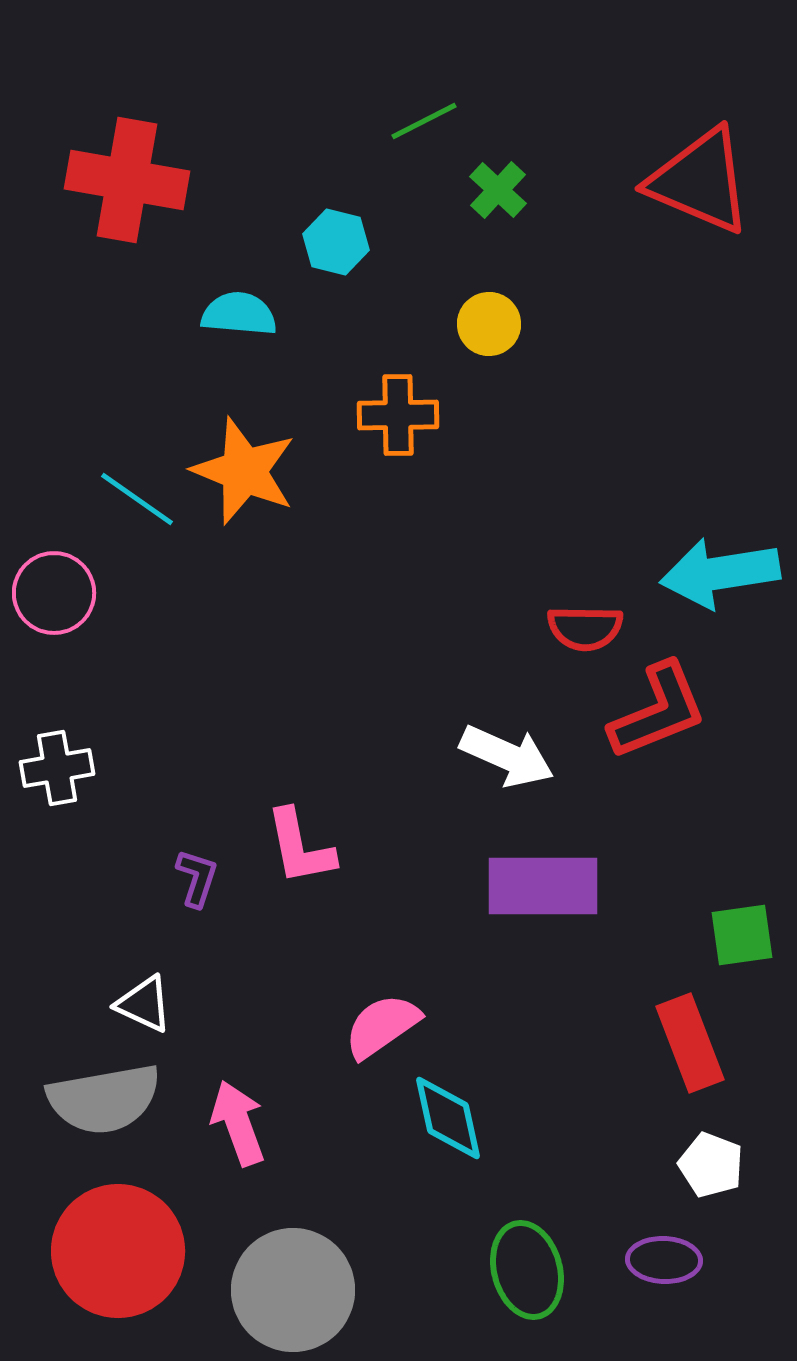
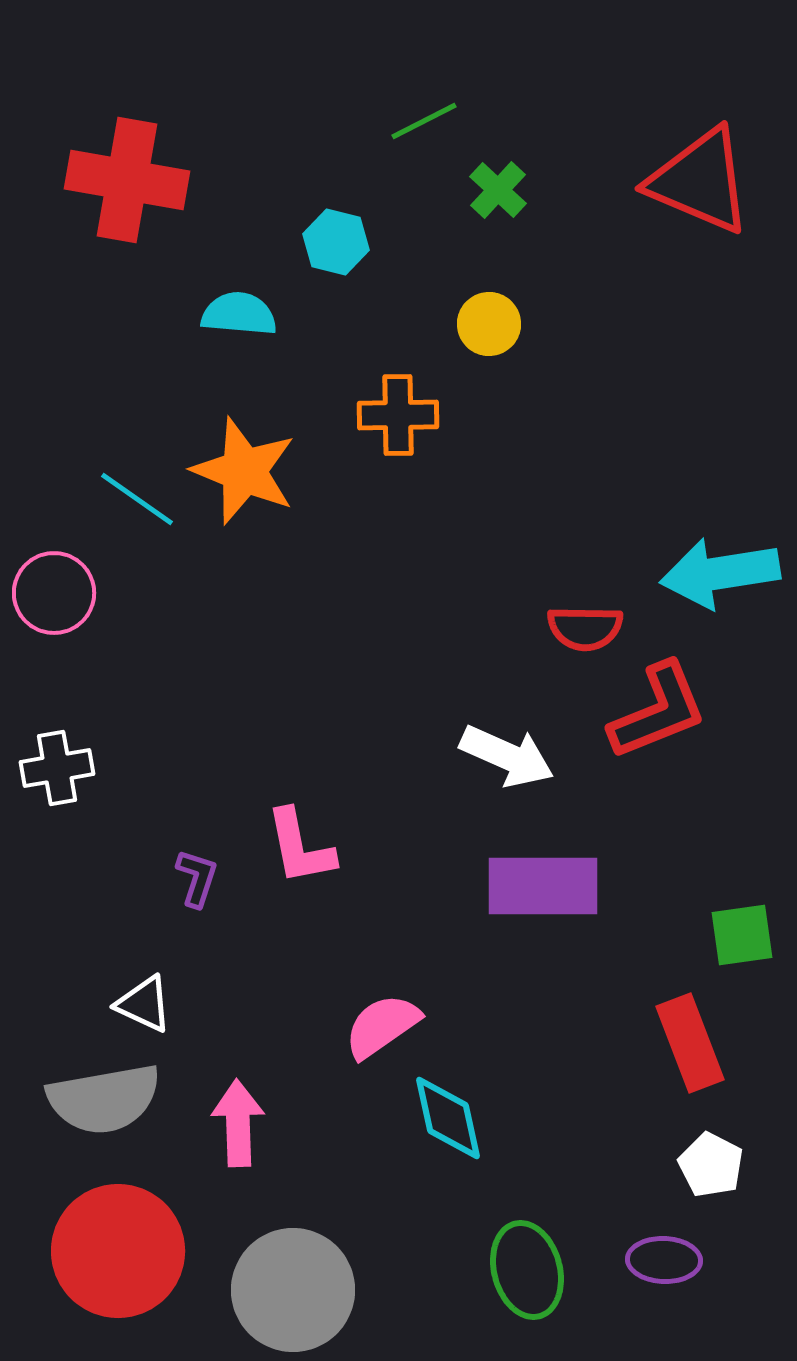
pink arrow: rotated 18 degrees clockwise
white pentagon: rotated 6 degrees clockwise
